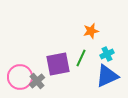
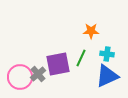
orange star: rotated 14 degrees clockwise
cyan cross: rotated 32 degrees clockwise
gray cross: moved 1 px right, 7 px up
